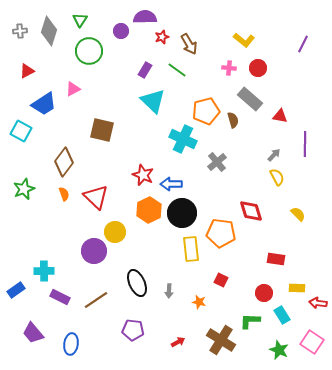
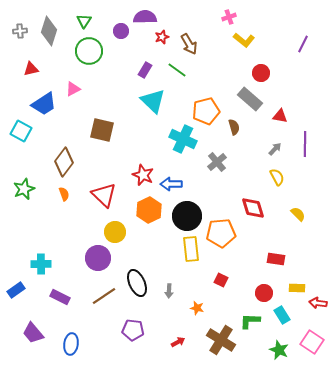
green triangle at (80, 20): moved 4 px right, 1 px down
pink cross at (229, 68): moved 51 px up; rotated 24 degrees counterclockwise
red circle at (258, 68): moved 3 px right, 5 px down
red triangle at (27, 71): moved 4 px right, 2 px up; rotated 14 degrees clockwise
brown semicircle at (233, 120): moved 1 px right, 7 px down
gray arrow at (274, 155): moved 1 px right, 6 px up
red triangle at (96, 197): moved 8 px right, 2 px up
red diamond at (251, 211): moved 2 px right, 3 px up
black circle at (182, 213): moved 5 px right, 3 px down
orange pentagon at (221, 233): rotated 12 degrees counterclockwise
purple circle at (94, 251): moved 4 px right, 7 px down
cyan cross at (44, 271): moved 3 px left, 7 px up
brown line at (96, 300): moved 8 px right, 4 px up
orange star at (199, 302): moved 2 px left, 6 px down
